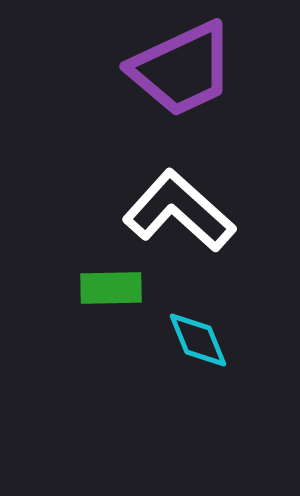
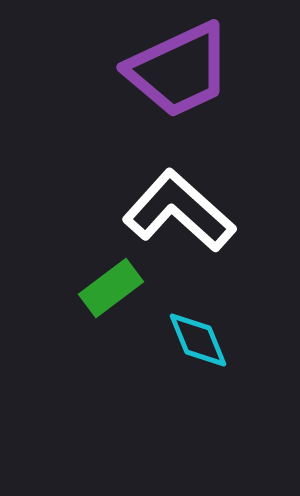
purple trapezoid: moved 3 px left, 1 px down
green rectangle: rotated 36 degrees counterclockwise
